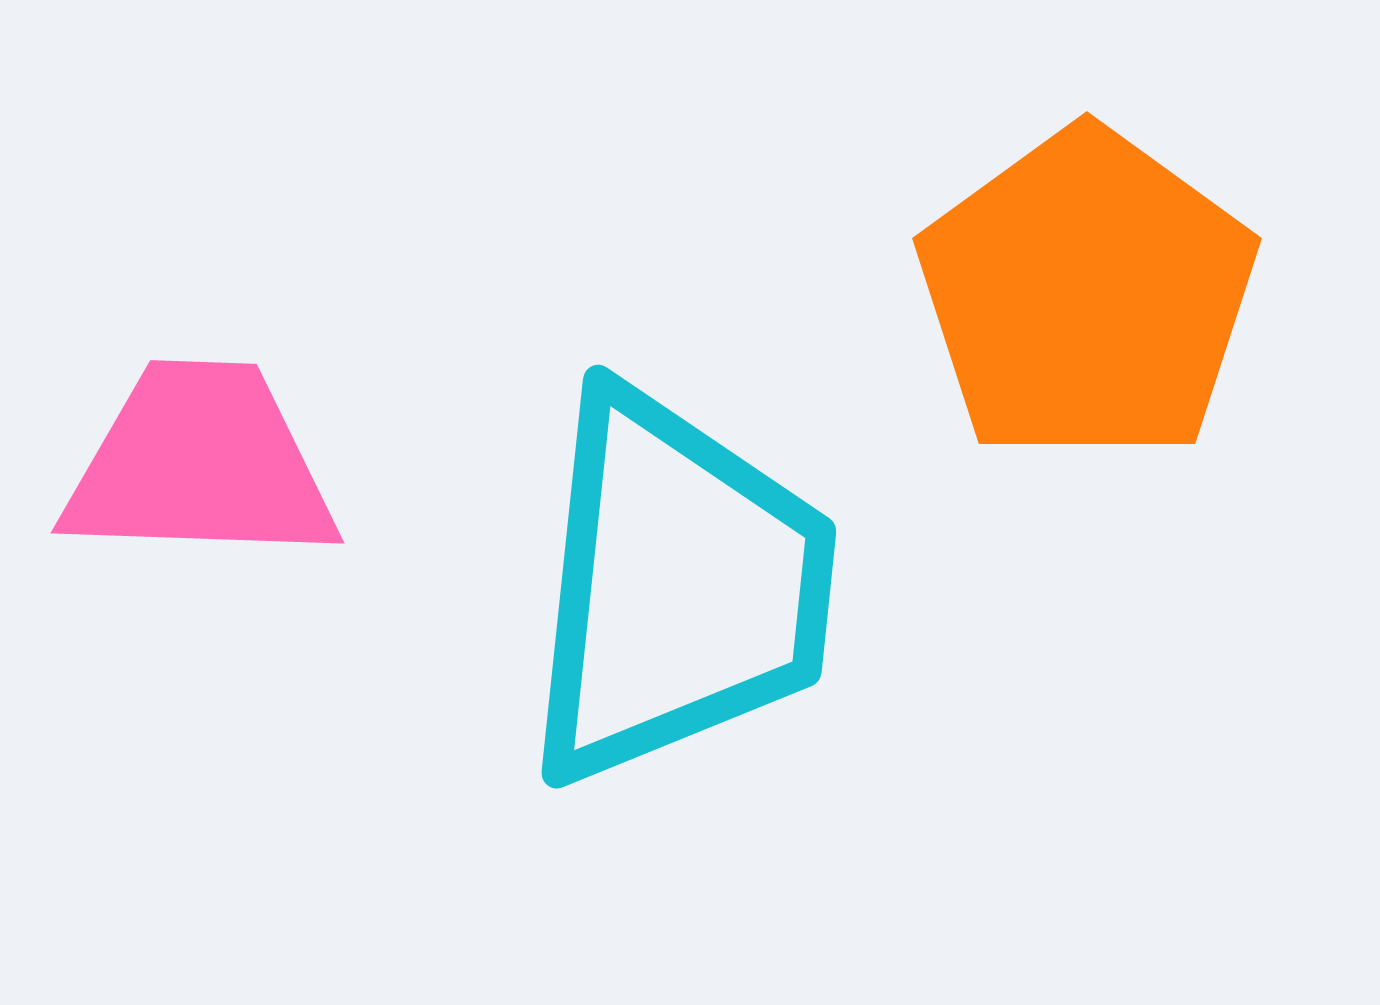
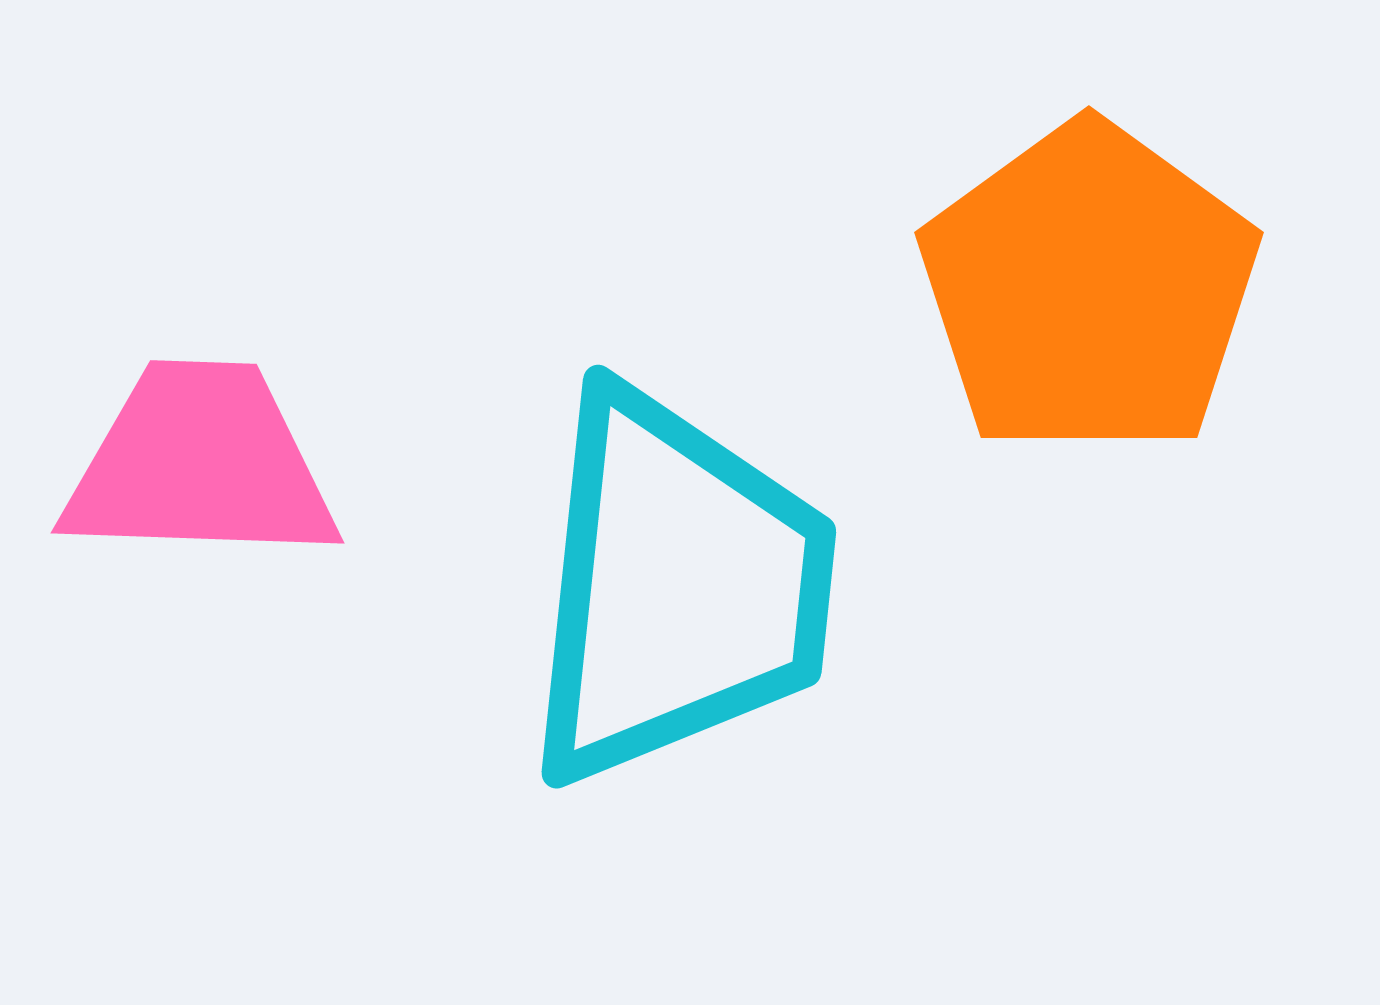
orange pentagon: moved 2 px right, 6 px up
